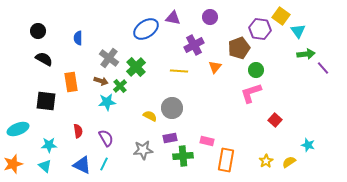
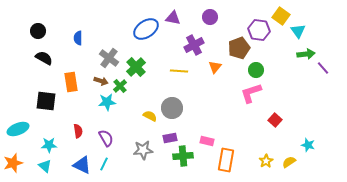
purple hexagon at (260, 29): moved 1 px left, 1 px down
black semicircle at (44, 59): moved 1 px up
orange star at (13, 164): moved 1 px up
